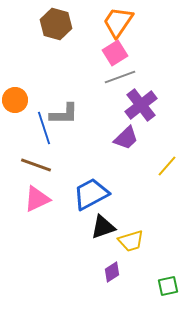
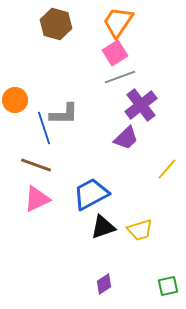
yellow line: moved 3 px down
yellow trapezoid: moved 9 px right, 11 px up
purple diamond: moved 8 px left, 12 px down
